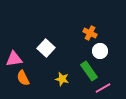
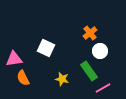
orange cross: rotated 24 degrees clockwise
white square: rotated 18 degrees counterclockwise
